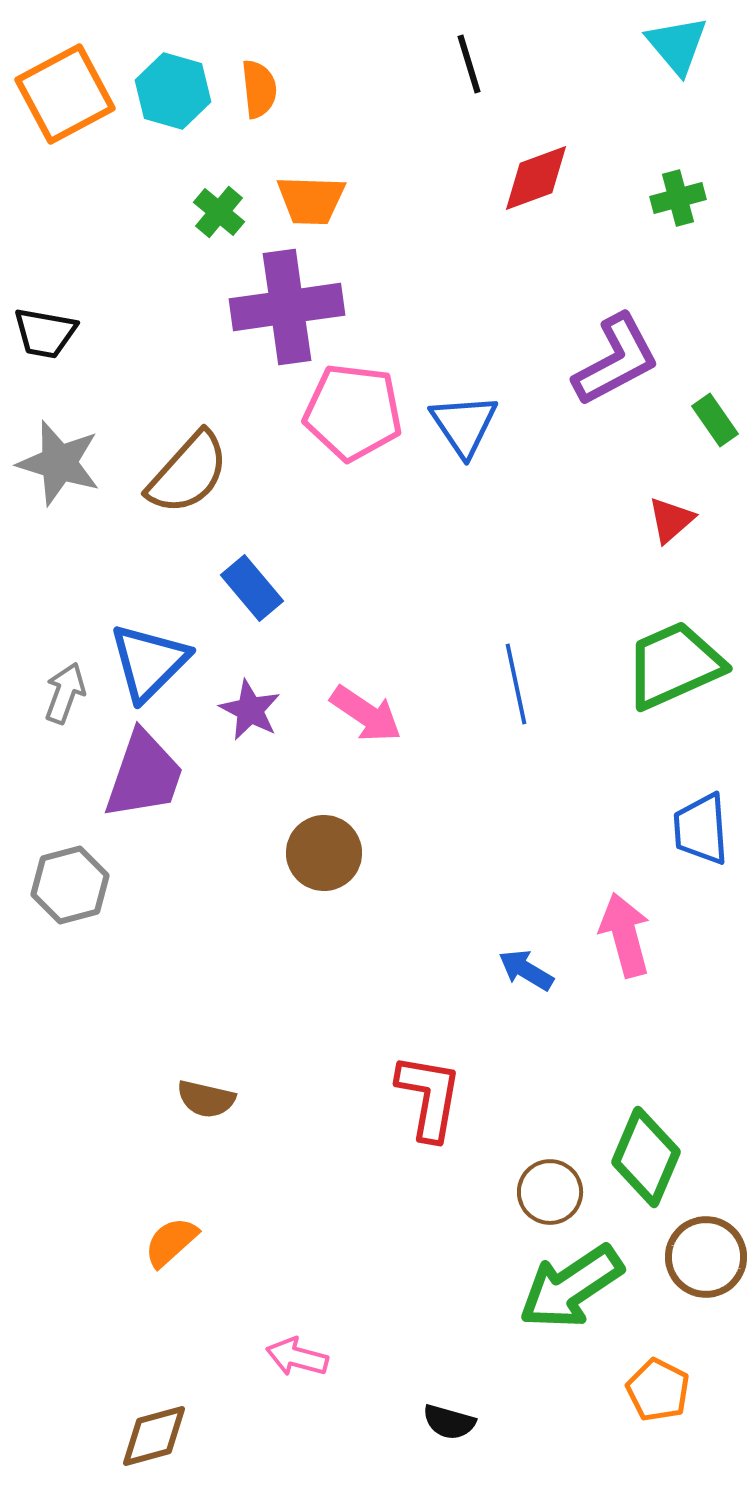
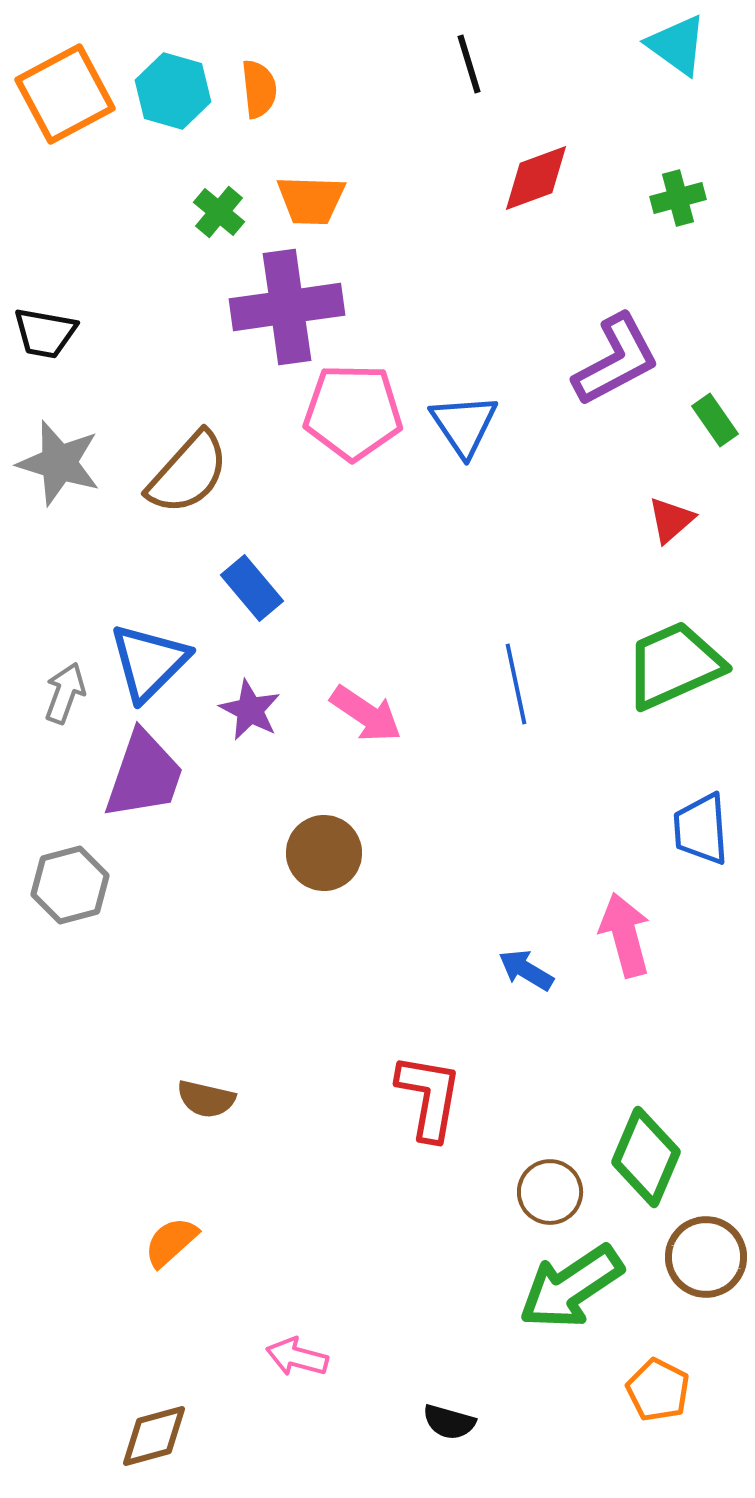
cyan triangle at (677, 45): rotated 14 degrees counterclockwise
pink pentagon at (353, 412): rotated 6 degrees counterclockwise
